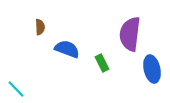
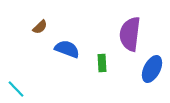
brown semicircle: rotated 49 degrees clockwise
green rectangle: rotated 24 degrees clockwise
blue ellipse: rotated 40 degrees clockwise
